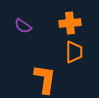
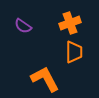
orange cross: rotated 15 degrees counterclockwise
orange L-shape: rotated 36 degrees counterclockwise
